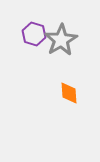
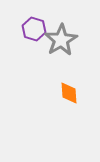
purple hexagon: moved 5 px up
